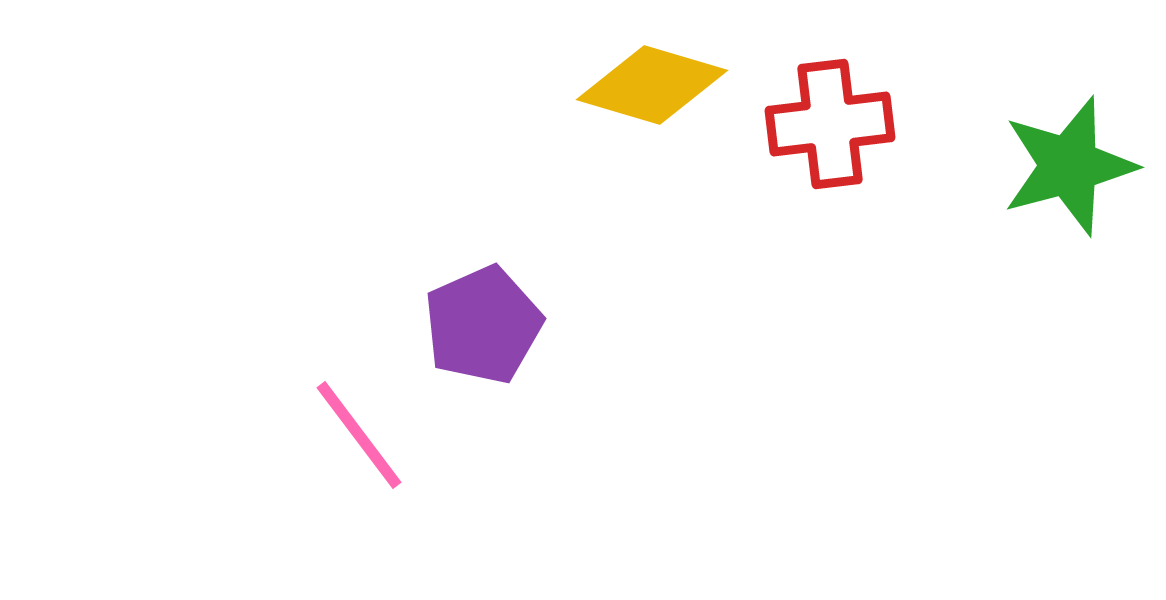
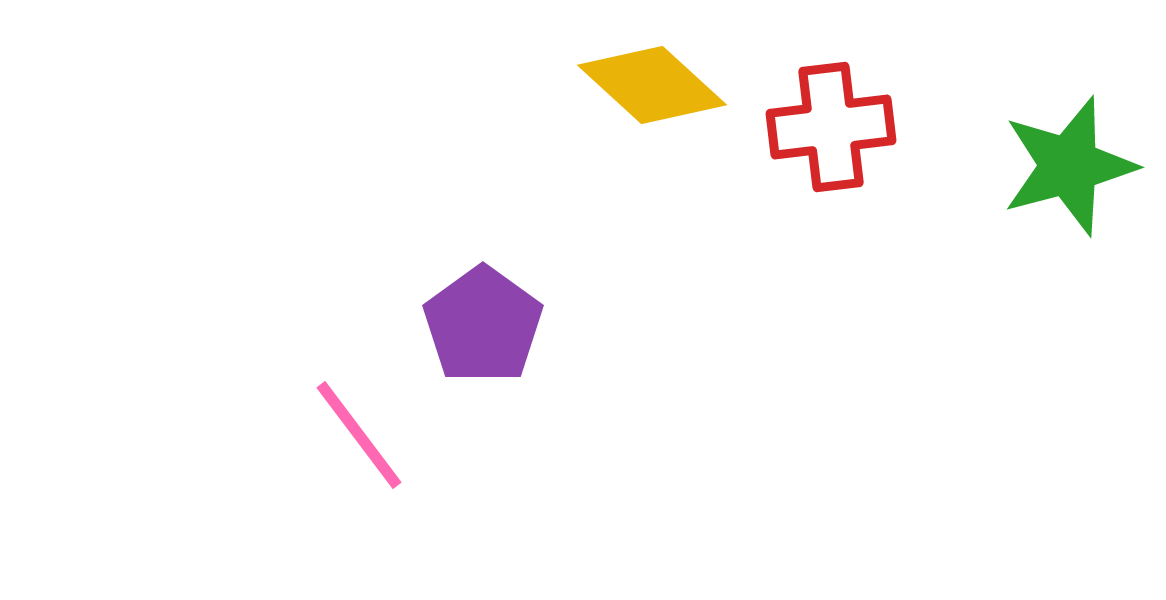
yellow diamond: rotated 26 degrees clockwise
red cross: moved 1 px right, 3 px down
purple pentagon: rotated 12 degrees counterclockwise
